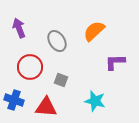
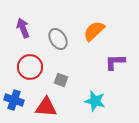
purple arrow: moved 4 px right
gray ellipse: moved 1 px right, 2 px up
